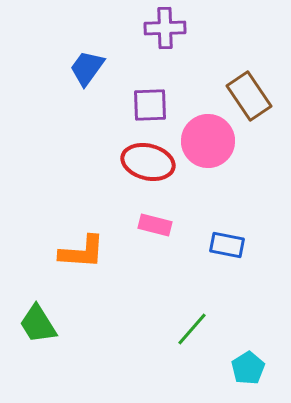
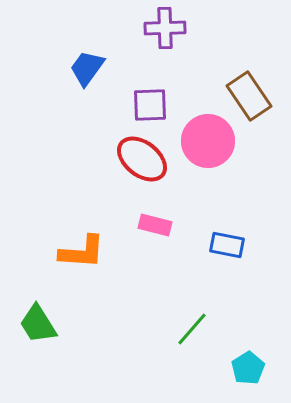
red ellipse: moved 6 px left, 3 px up; rotated 24 degrees clockwise
